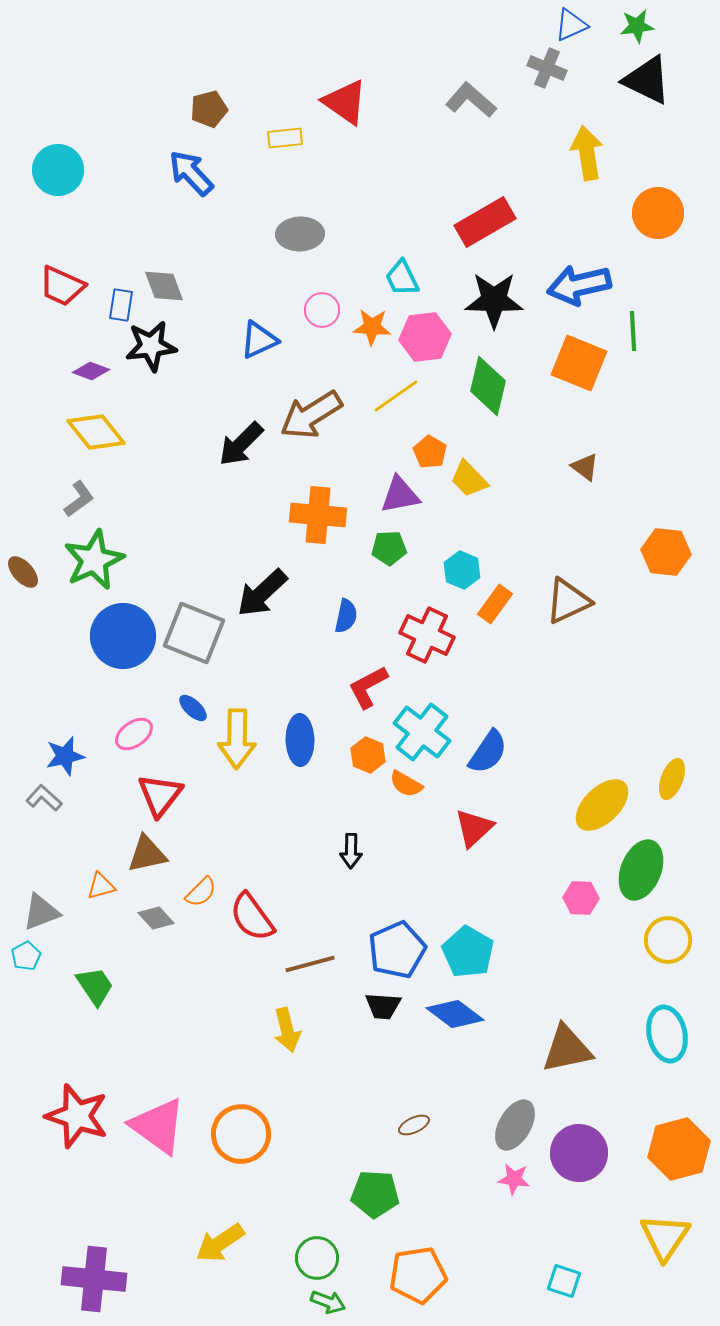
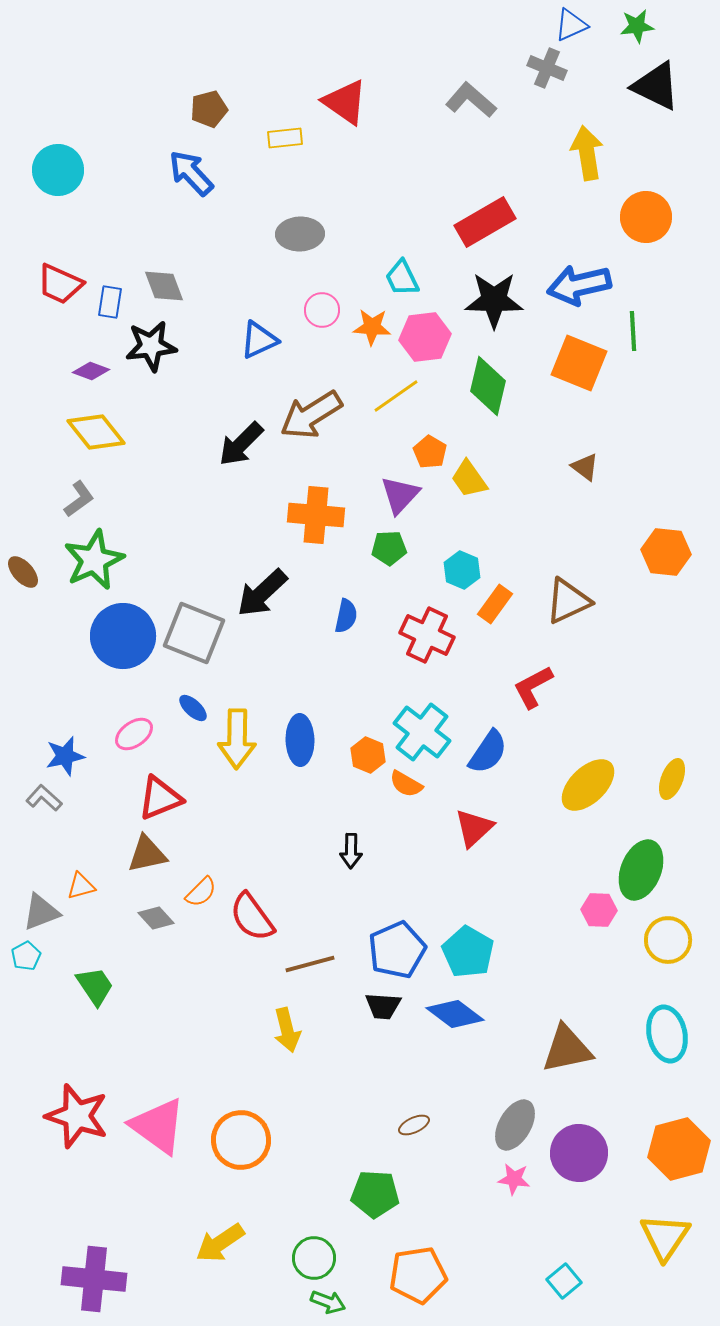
black triangle at (647, 80): moved 9 px right, 6 px down
orange circle at (658, 213): moved 12 px left, 4 px down
red trapezoid at (62, 286): moved 2 px left, 2 px up
blue rectangle at (121, 305): moved 11 px left, 3 px up
yellow trapezoid at (469, 479): rotated 9 degrees clockwise
purple triangle at (400, 495): rotated 36 degrees counterclockwise
orange cross at (318, 515): moved 2 px left
red L-shape at (368, 687): moved 165 px right
red triangle at (160, 795): moved 3 px down; rotated 30 degrees clockwise
yellow ellipse at (602, 805): moved 14 px left, 20 px up
orange triangle at (101, 886): moved 20 px left
pink hexagon at (581, 898): moved 18 px right, 12 px down
orange circle at (241, 1134): moved 6 px down
green circle at (317, 1258): moved 3 px left
cyan square at (564, 1281): rotated 32 degrees clockwise
